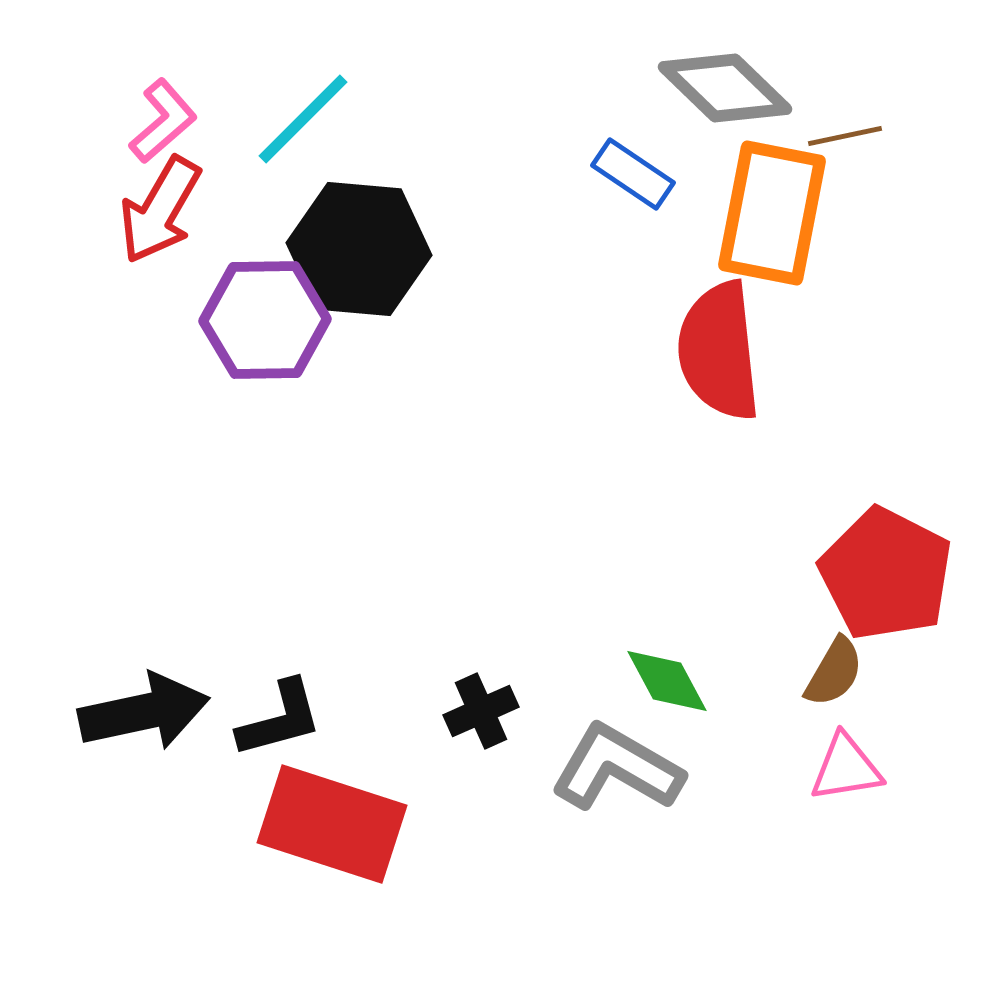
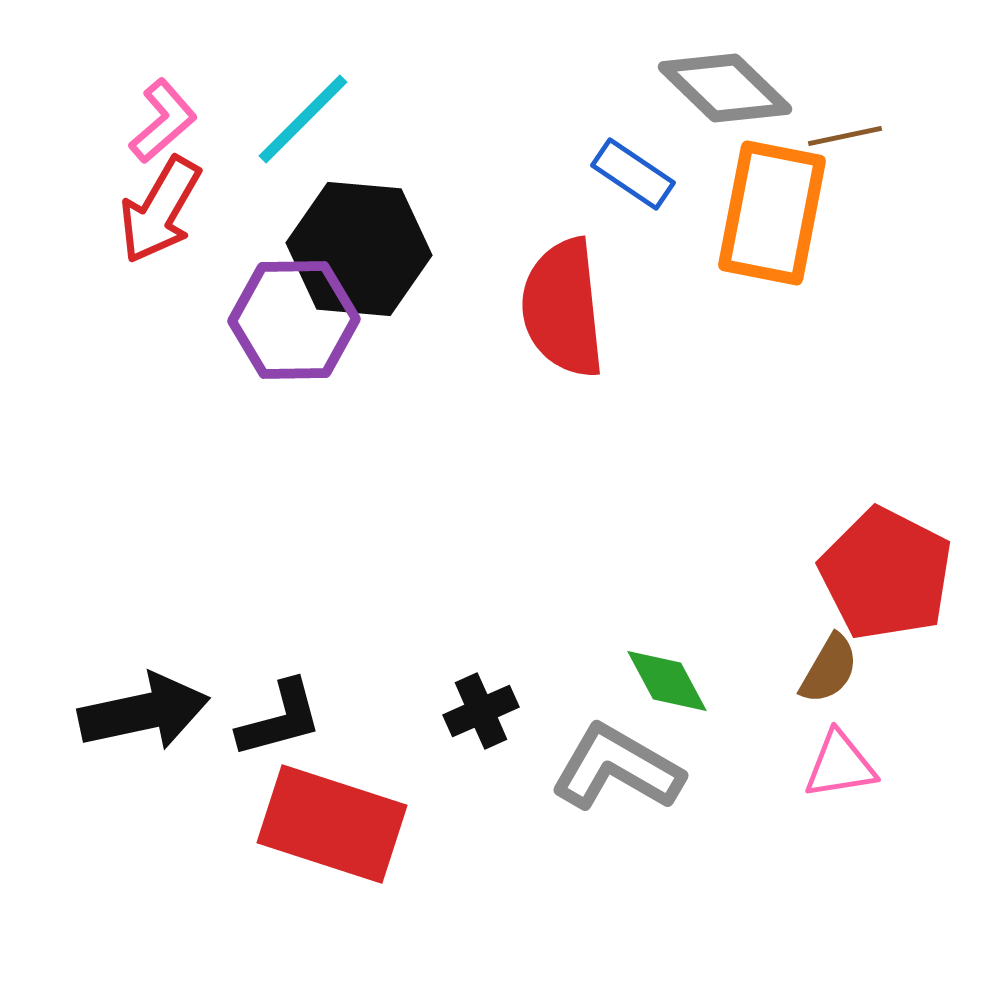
purple hexagon: moved 29 px right
red semicircle: moved 156 px left, 43 px up
brown semicircle: moved 5 px left, 3 px up
pink triangle: moved 6 px left, 3 px up
